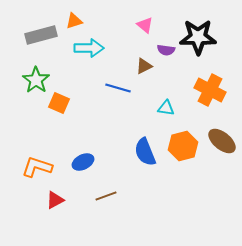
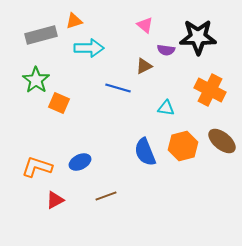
blue ellipse: moved 3 px left
